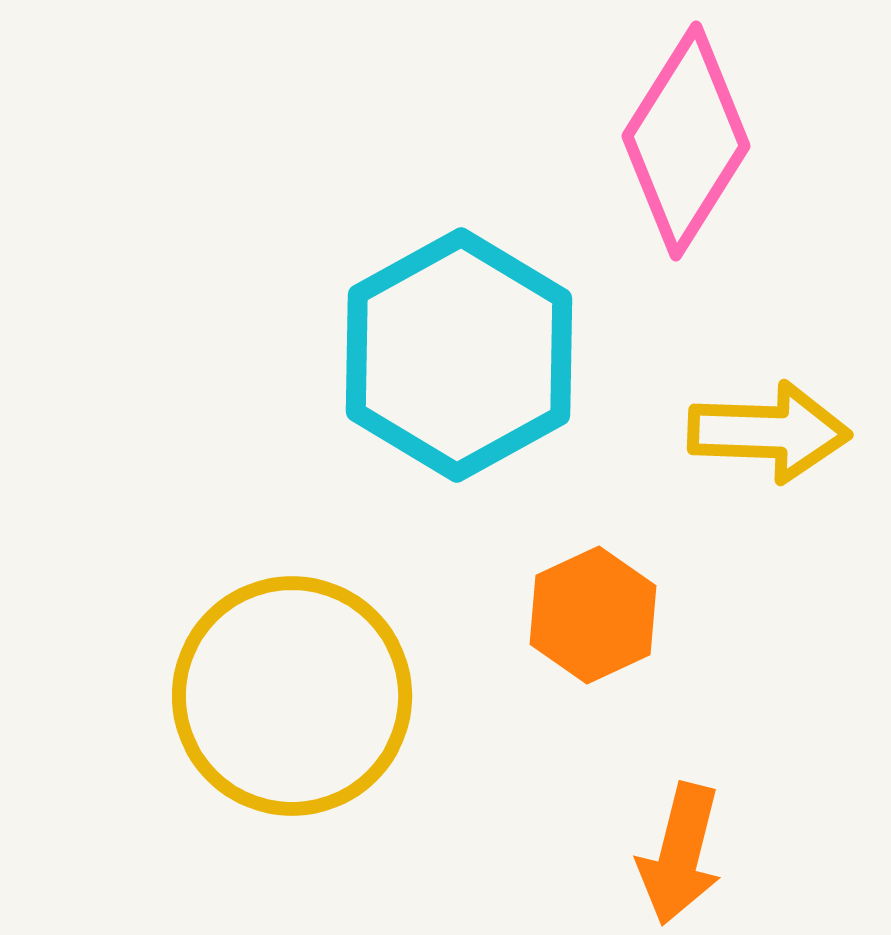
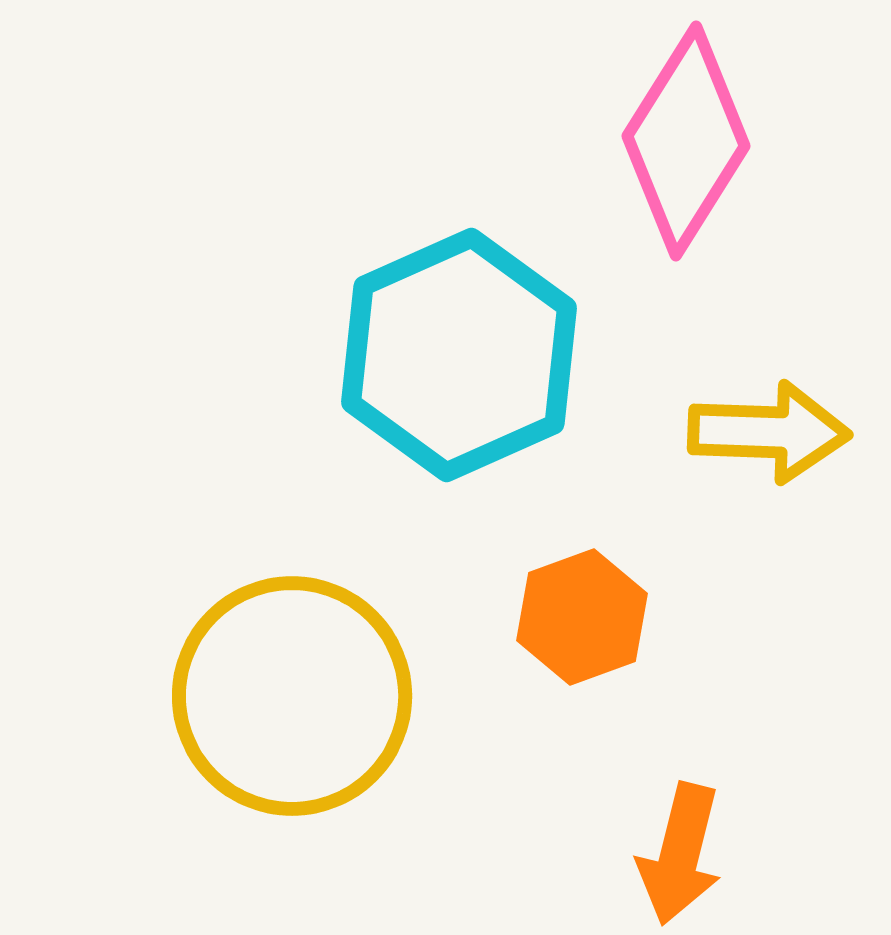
cyan hexagon: rotated 5 degrees clockwise
orange hexagon: moved 11 px left, 2 px down; rotated 5 degrees clockwise
